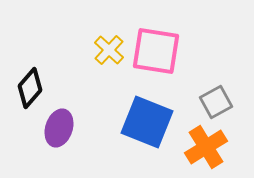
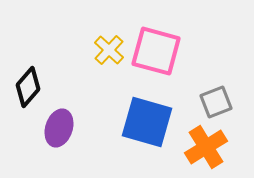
pink square: rotated 6 degrees clockwise
black diamond: moved 2 px left, 1 px up
gray square: rotated 8 degrees clockwise
blue square: rotated 6 degrees counterclockwise
